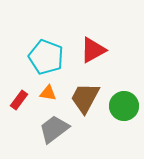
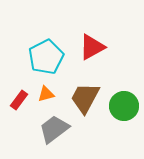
red triangle: moved 1 px left, 3 px up
cyan pentagon: rotated 24 degrees clockwise
orange triangle: moved 2 px left, 1 px down; rotated 24 degrees counterclockwise
